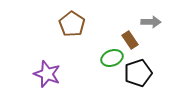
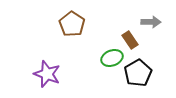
black pentagon: rotated 12 degrees counterclockwise
